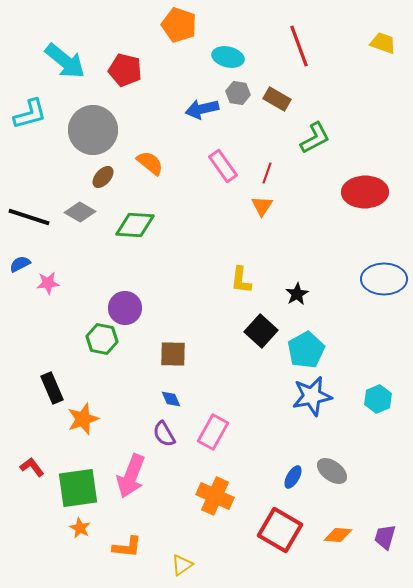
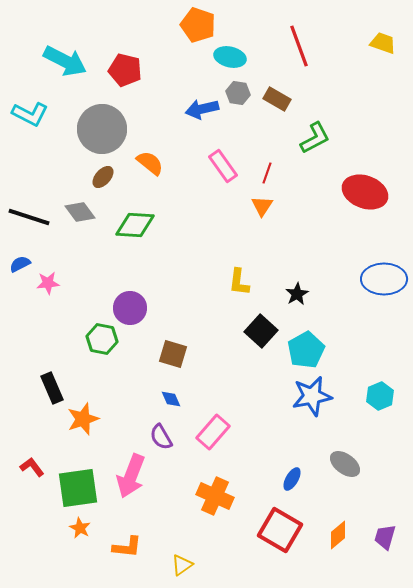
orange pentagon at (179, 25): moved 19 px right
cyan ellipse at (228, 57): moved 2 px right
cyan arrow at (65, 61): rotated 12 degrees counterclockwise
cyan L-shape at (30, 114): rotated 42 degrees clockwise
gray circle at (93, 130): moved 9 px right, 1 px up
red ellipse at (365, 192): rotated 21 degrees clockwise
gray diamond at (80, 212): rotated 24 degrees clockwise
yellow L-shape at (241, 280): moved 2 px left, 2 px down
purple circle at (125, 308): moved 5 px right
brown square at (173, 354): rotated 16 degrees clockwise
cyan hexagon at (378, 399): moved 2 px right, 3 px up
pink rectangle at (213, 432): rotated 12 degrees clockwise
purple semicircle at (164, 434): moved 3 px left, 3 px down
gray ellipse at (332, 471): moved 13 px right, 7 px up
blue ellipse at (293, 477): moved 1 px left, 2 px down
orange diamond at (338, 535): rotated 44 degrees counterclockwise
